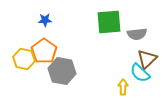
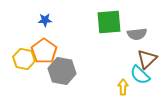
cyan semicircle: moved 2 px down
